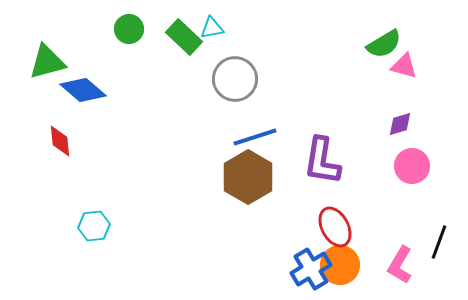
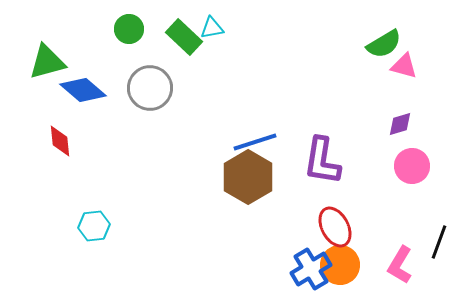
gray circle: moved 85 px left, 9 px down
blue line: moved 5 px down
